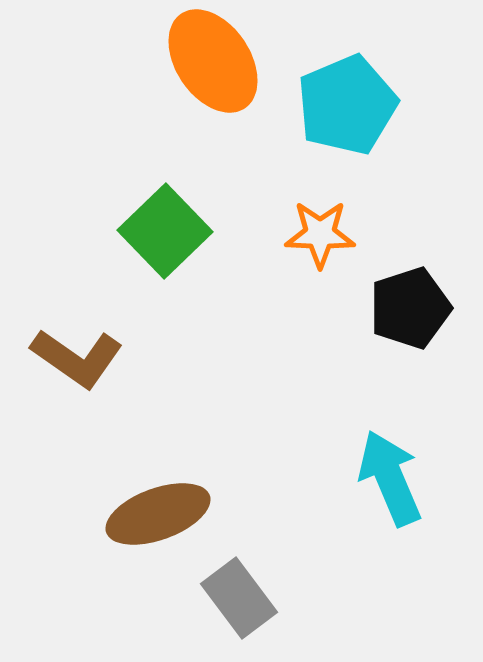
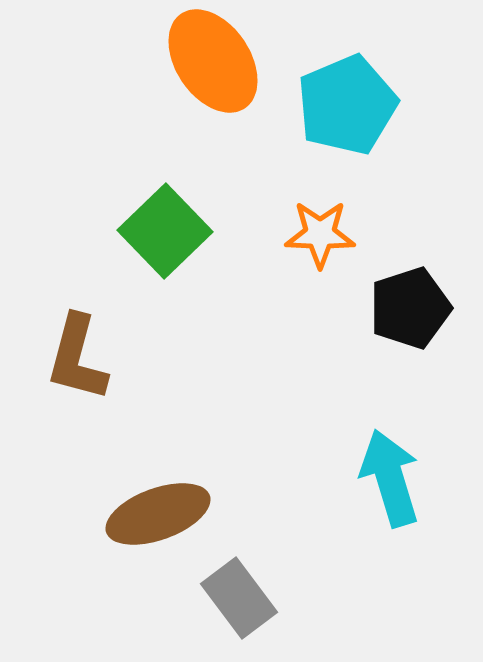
brown L-shape: rotated 70 degrees clockwise
cyan arrow: rotated 6 degrees clockwise
